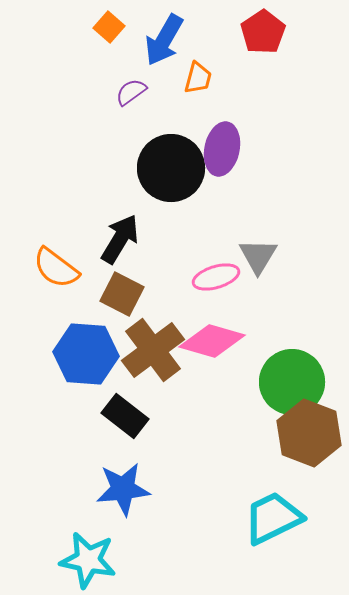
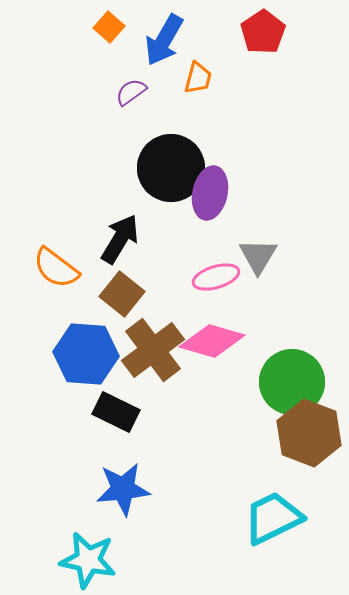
purple ellipse: moved 12 px left, 44 px down
brown square: rotated 12 degrees clockwise
black rectangle: moved 9 px left, 4 px up; rotated 12 degrees counterclockwise
